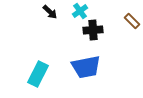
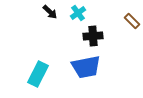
cyan cross: moved 2 px left, 2 px down
black cross: moved 6 px down
